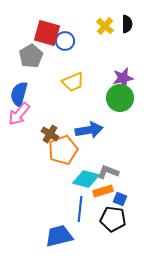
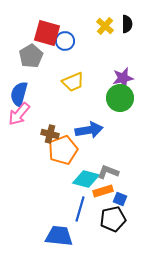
brown cross: rotated 18 degrees counterclockwise
blue line: rotated 10 degrees clockwise
black pentagon: rotated 20 degrees counterclockwise
blue trapezoid: rotated 20 degrees clockwise
